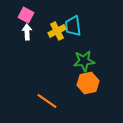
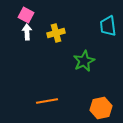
cyan trapezoid: moved 35 px right
yellow cross: moved 1 px left, 2 px down; rotated 12 degrees clockwise
green star: rotated 20 degrees counterclockwise
orange hexagon: moved 13 px right, 25 px down
orange line: rotated 45 degrees counterclockwise
